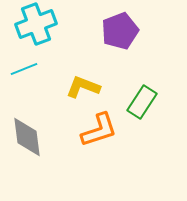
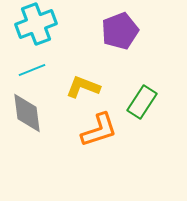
cyan line: moved 8 px right, 1 px down
gray diamond: moved 24 px up
